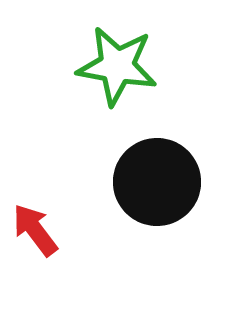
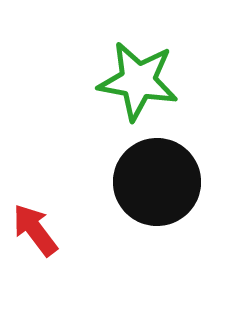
green star: moved 21 px right, 15 px down
